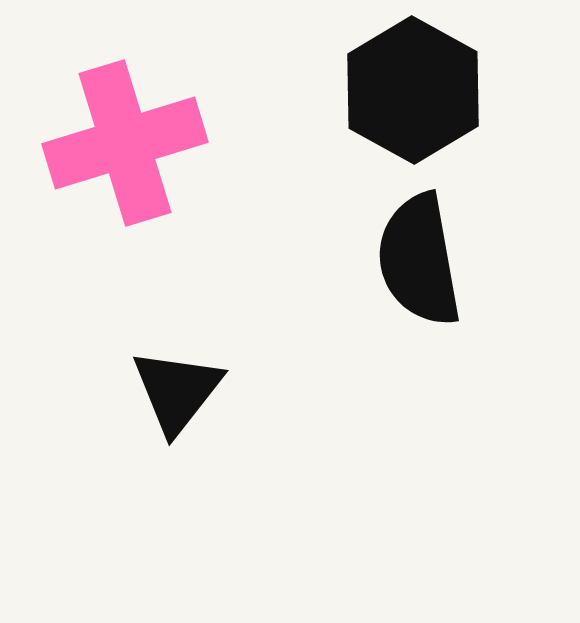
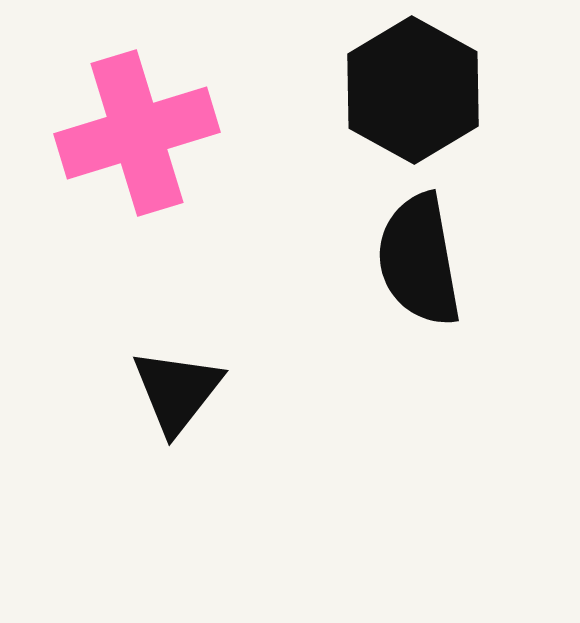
pink cross: moved 12 px right, 10 px up
